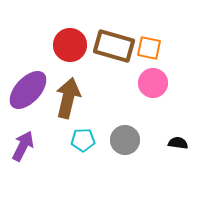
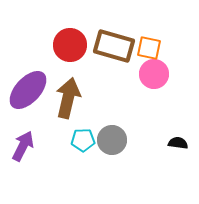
pink circle: moved 1 px right, 9 px up
gray circle: moved 13 px left
